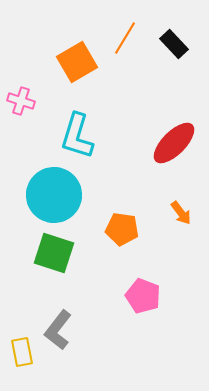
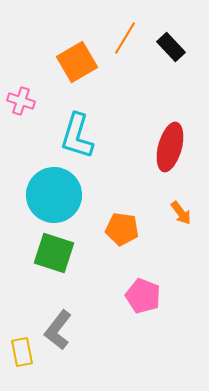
black rectangle: moved 3 px left, 3 px down
red ellipse: moved 4 px left, 4 px down; rotated 30 degrees counterclockwise
